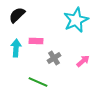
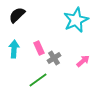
pink rectangle: moved 3 px right, 7 px down; rotated 64 degrees clockwise
cyan arrow: moved 2 px left, 1 px down
green line: moved 2 px up; rotated 60 degrees counterclockwise
